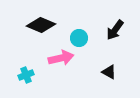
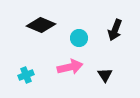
black arrow: rotated 15 degrees counterclockwise
pink arrow: moved 9 px right, 9 px down
black triangle: moved 4 px left, 3 px down; rotated 28 degrees clockwise
